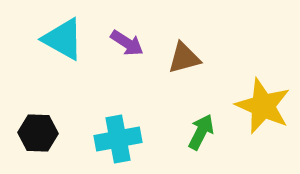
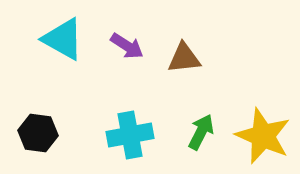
purple arrow: moved 3 px down
brown triangle: rotated 9 degrees clockwise
yellow star: moved 30 px down
black hexagon: rotated 6 degrees clockwise
cyan cross: moved 12 px right, 4 px up
